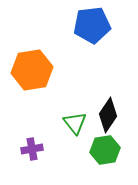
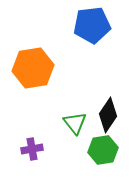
orange hexagon: moved 1 px right, 2 px up
green hexagon: moved 2 px left
